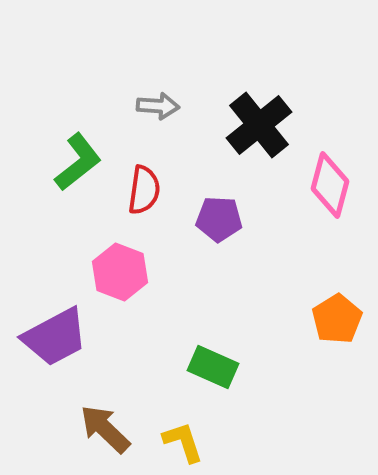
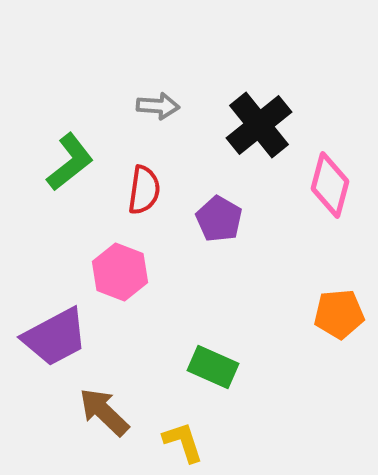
green L-shape: moved 8 px left
purple pentagon: rotated 27 degrees clockwise
orange pentagon: moved 2 px right, 5 px up; rotated 27 degrees clockwise
brown arrow: moved 1 px left, 17 px up
